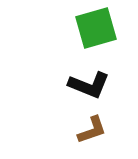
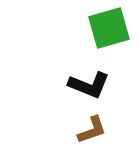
green square: moved 13 px right
